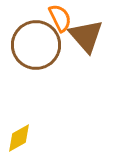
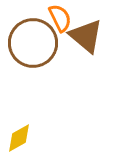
brown triangle: rotated 9 degrees counterclockwise
brown circle: moved 3 px left, 2 px up
